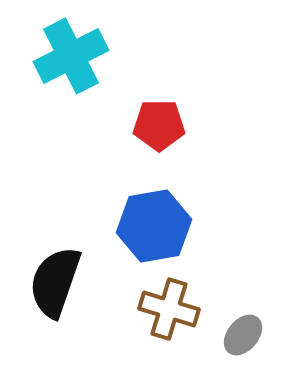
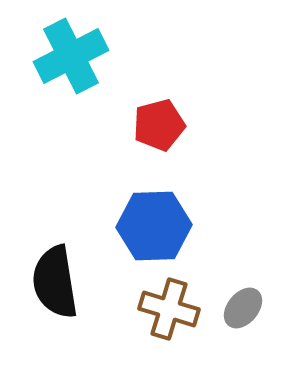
red pentagon: rotated 15 degrees counterclockwise
blue hexagon: rotated 8 degrees clockwise
black semicircle: rotated 28 degrees counterclockwise
gray ellipse: moved 27 px up
